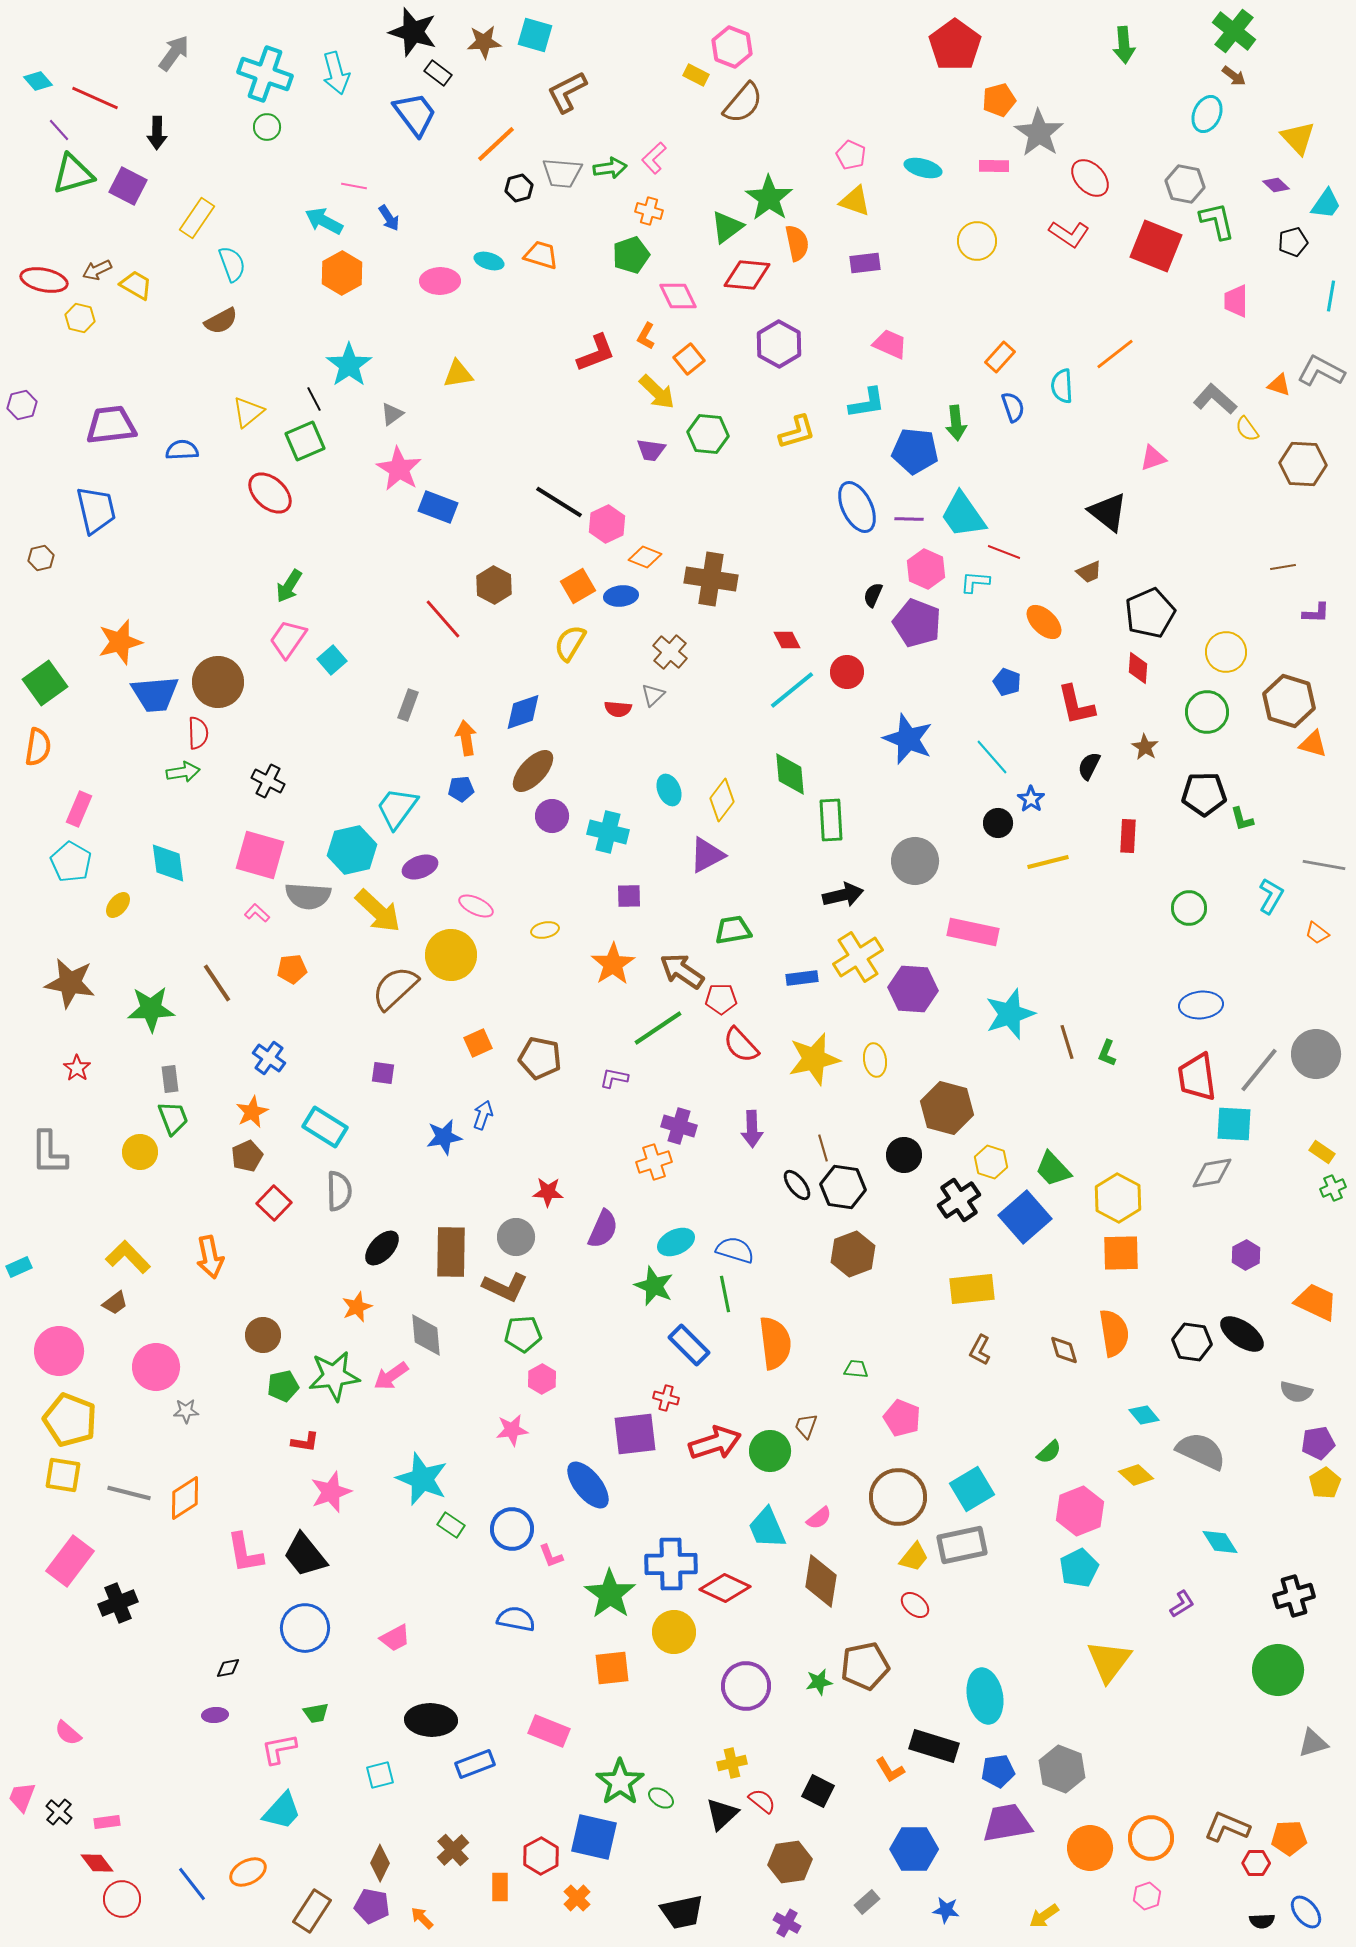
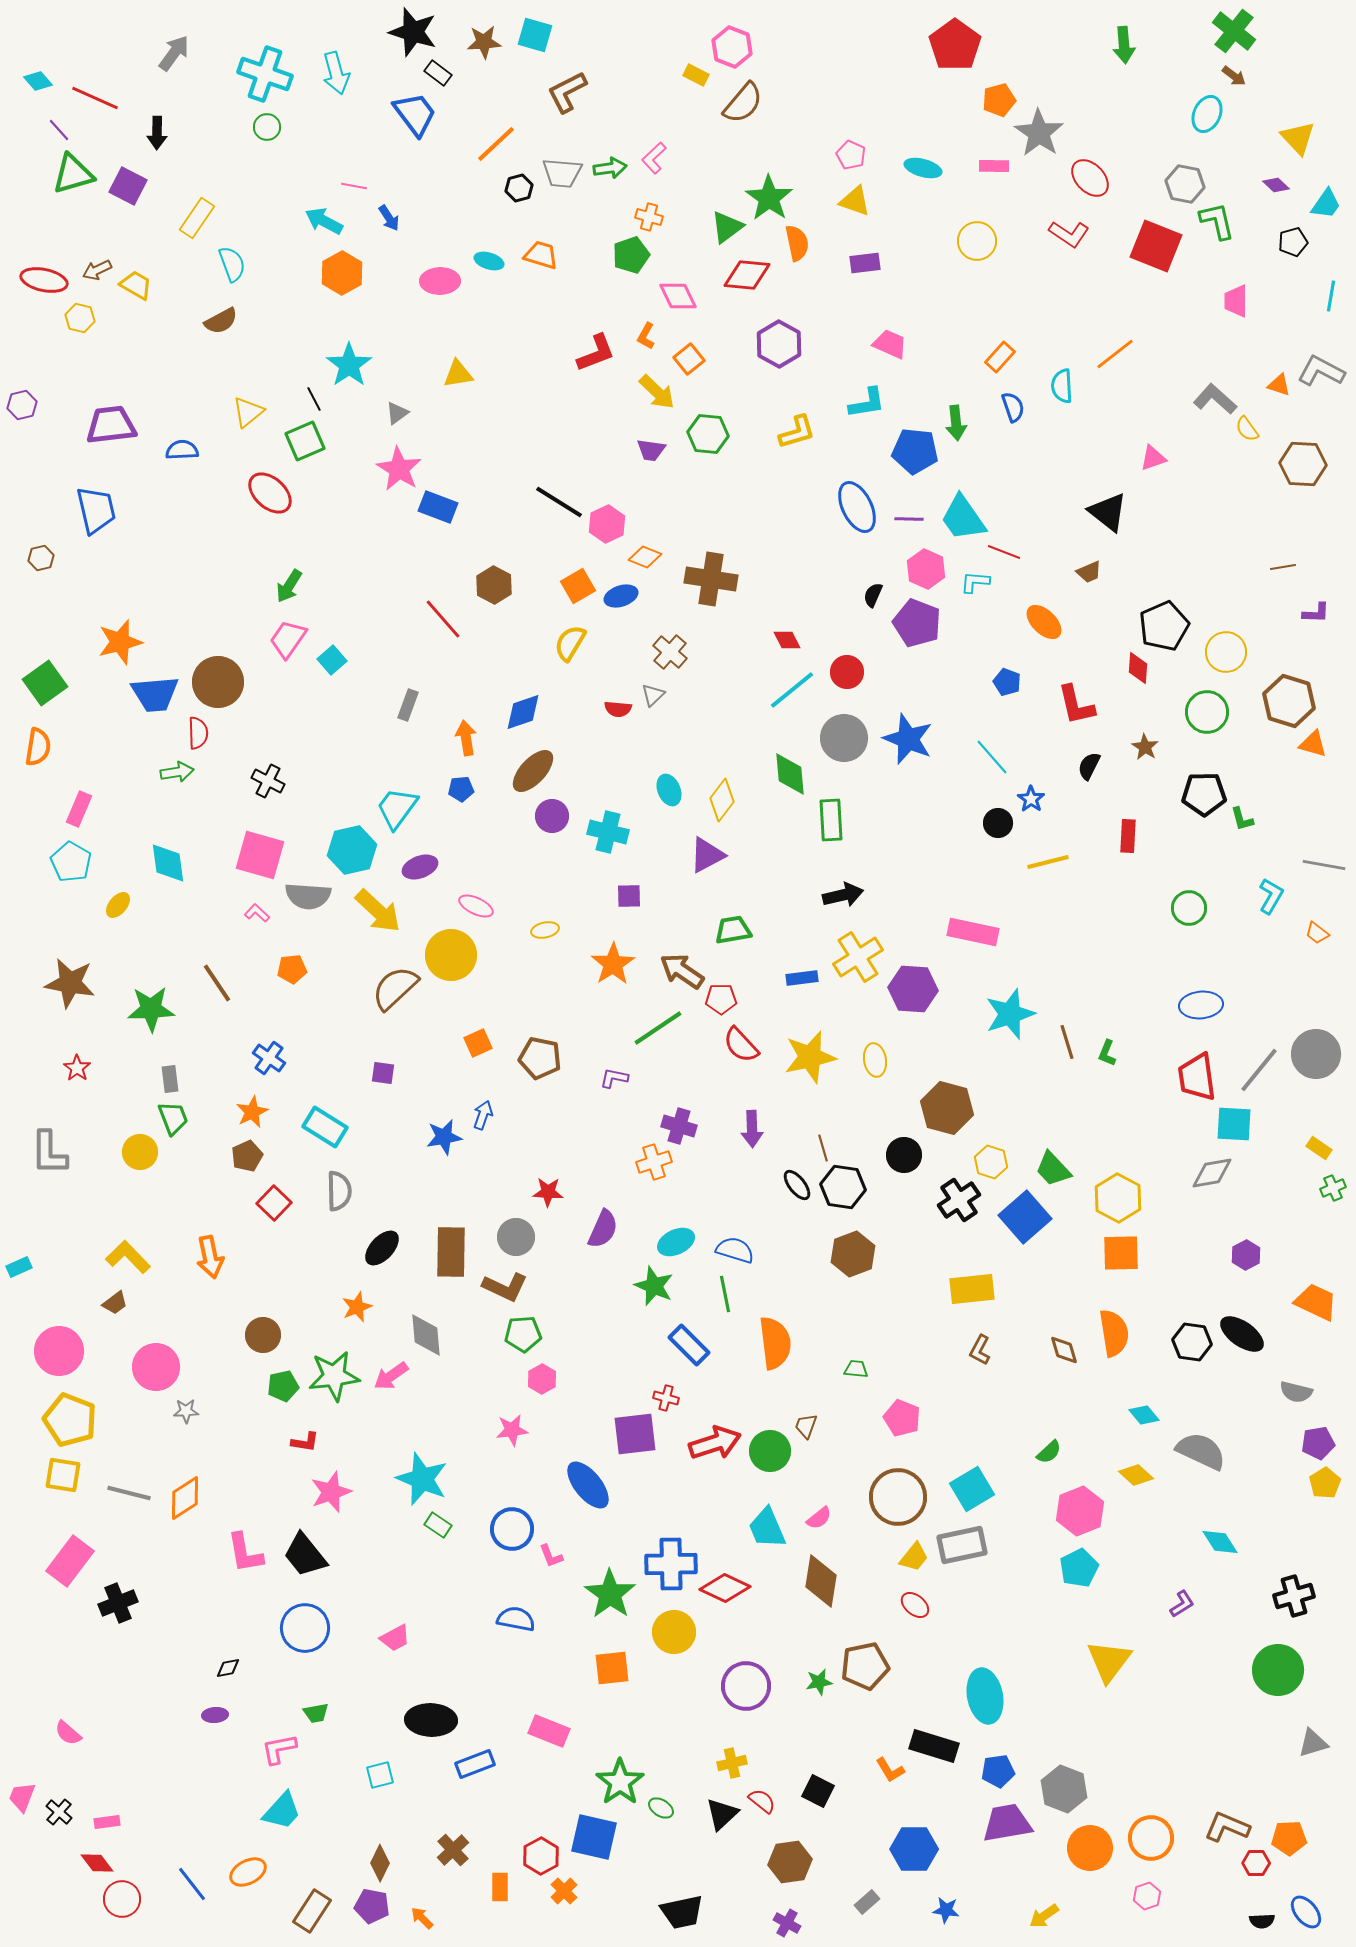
orange cross at (649, 211): moved 6 px down
gray triangle at (392, 414): moved 5 px right, 1 px up
cyan trapezoid at (963, 515): moved 3 px down
blue ellipse at (621, 596): rotated 12 degrees counterclockwise
black pentagon at (1150, 613): moved 14 px right, 13 px down
green arrow at (183, 772): moved 6 px left
gray circle at (915, 861): moved 71 px left, 123 px up
yellow star at (814, 1059): moved 4 px left, 2 px up
yellow rectangle at (1322, 1152): moved 3 px left, 4 px up
green rectangle at (451, 1525): moved 13 px left
gray hexagon at (1062, 1769): moved 2 px right, 20 px down
green ellipse at (661, 1798): moved 10 px down
orange cross at (577, 1898): moved 13 px left, 7 px up
